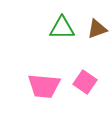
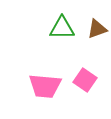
pink square: moved 2 px up
pink trapezoid: moved 1 px right
